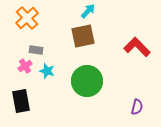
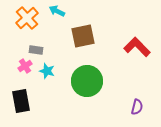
cyan arrow: moved 31 px left; rotated 105 degrees counterclockwise
